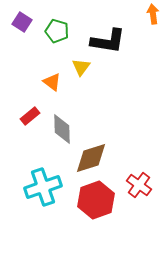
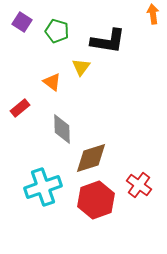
red rectangle: moved 10 px left, 8 px up
